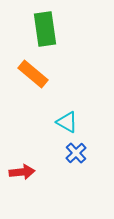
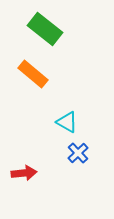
green rectangle: rotated 44 degrees counterclockwise
blue cross: moved 2 px right
red arrow: moved 2 px right, 1 px down
